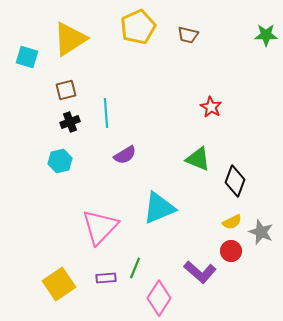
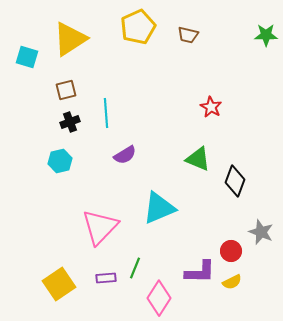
yellow semicircle: moved 60 px down
purple L-shape: rotated 40 degrees counterclockwise
